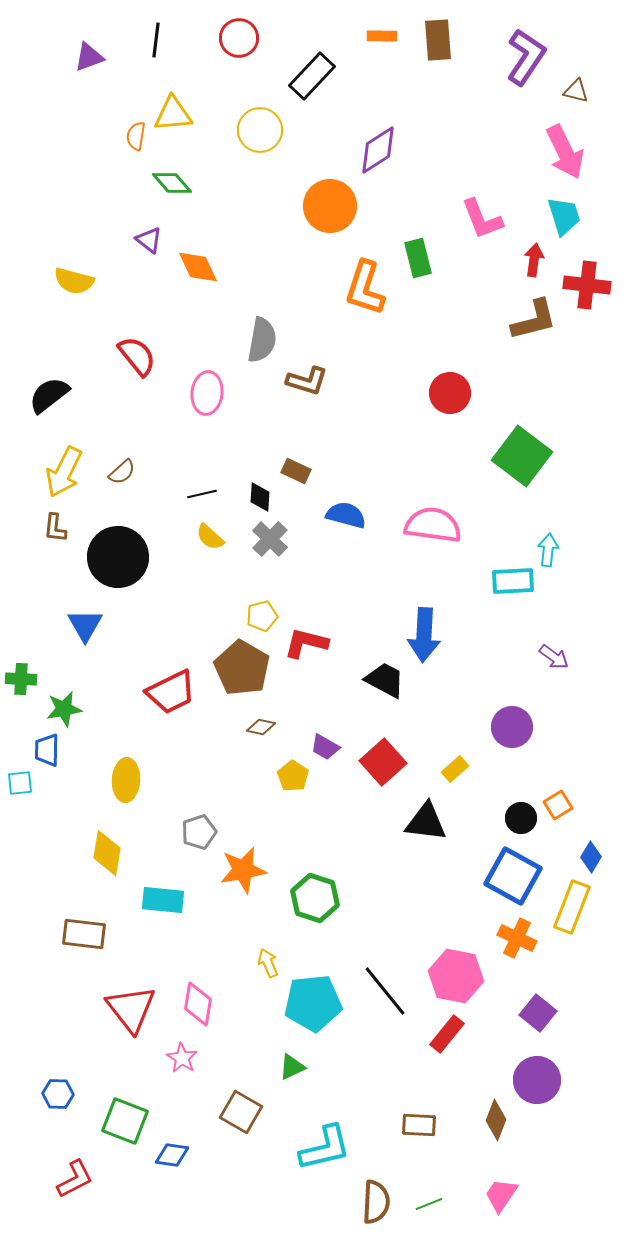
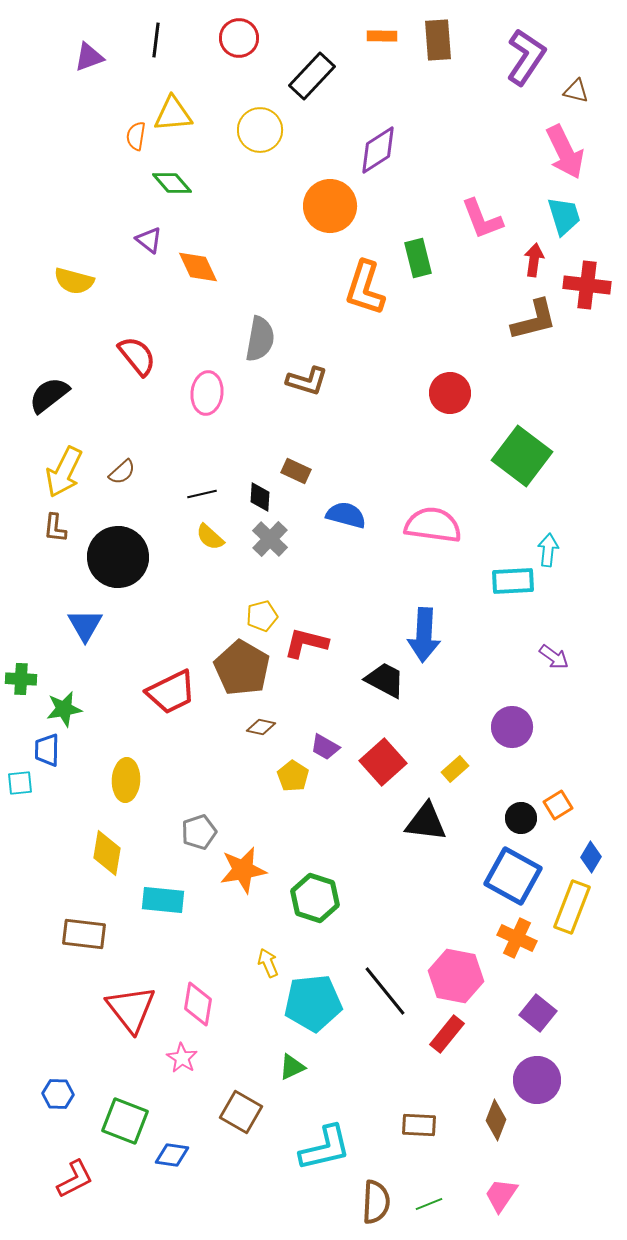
gray semicircle at (262, 340): moved 2 px left, 1 px up
